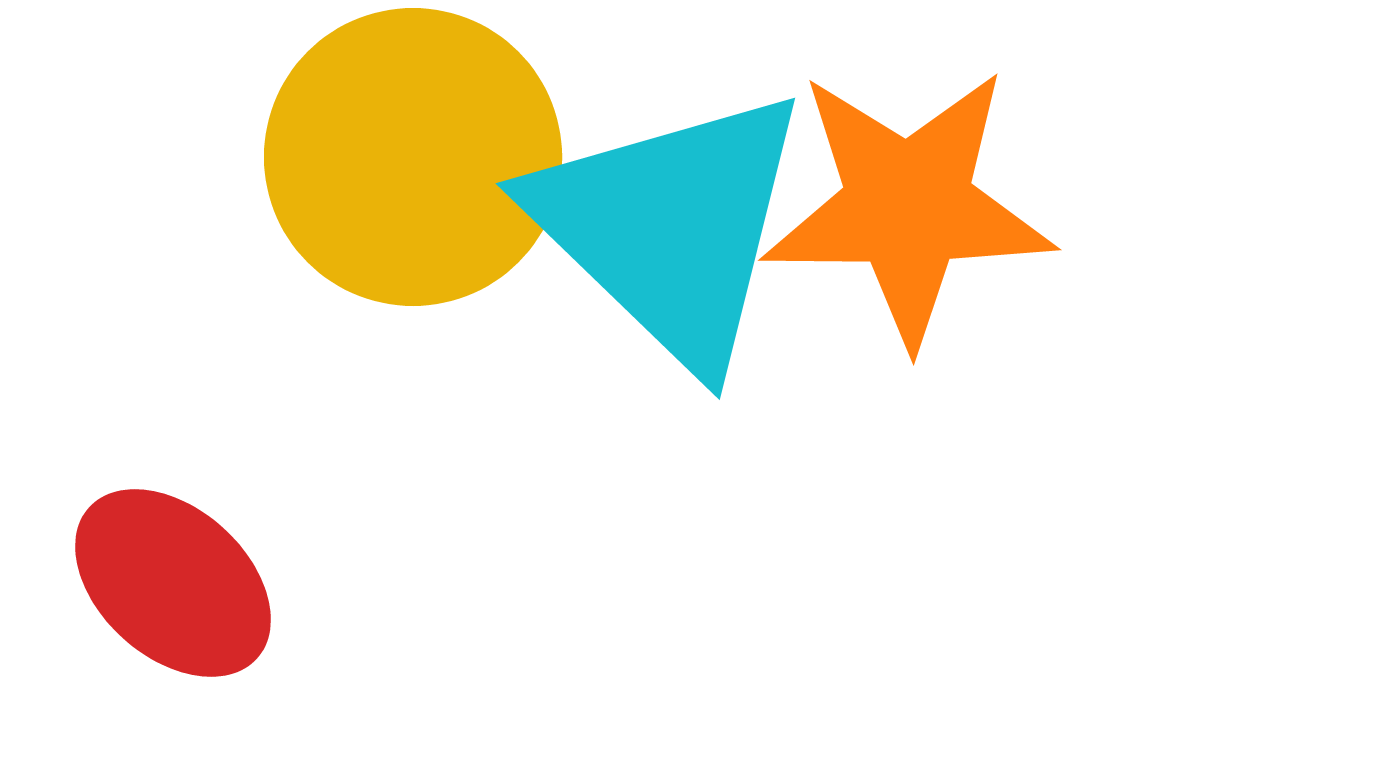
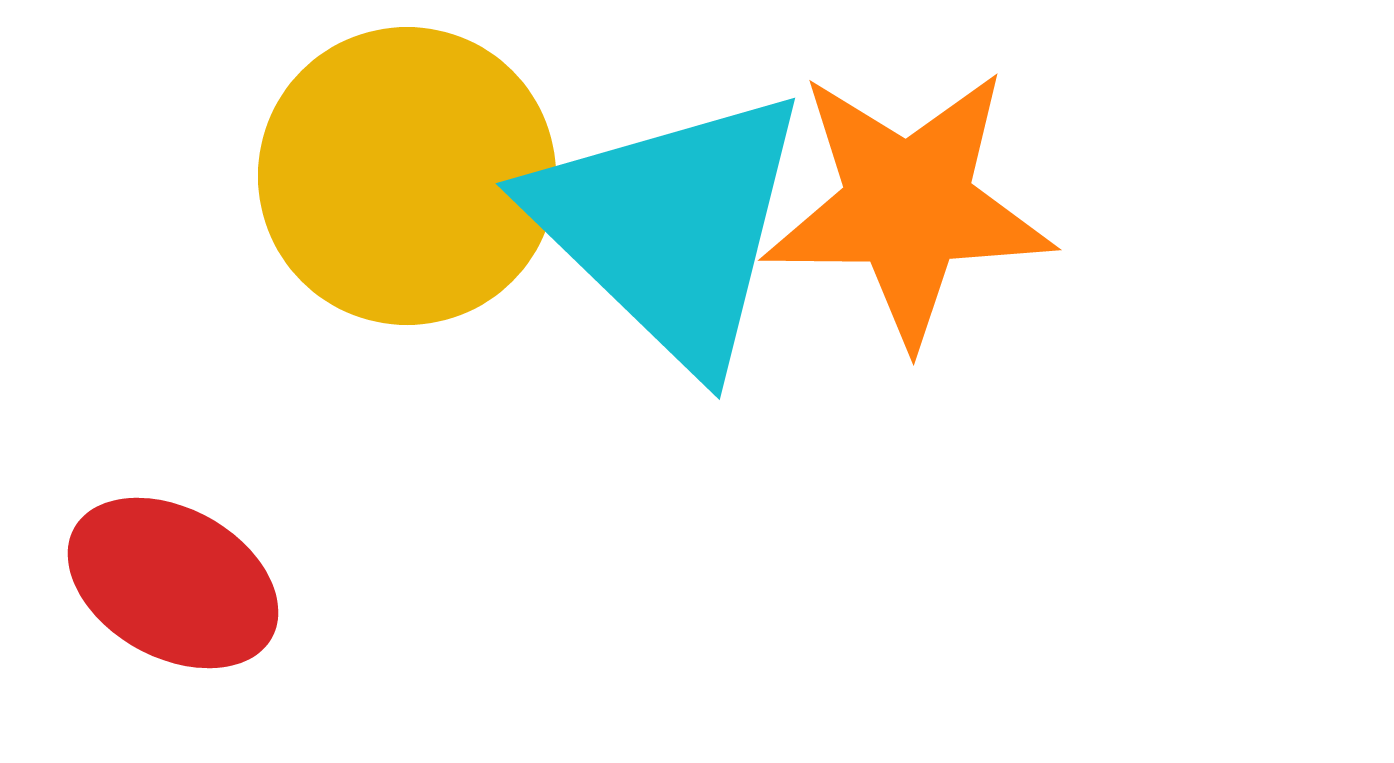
yellow circle: moved 6 px left, 19 px down
red ellipse: rotated 13 degrees counterclockwise
